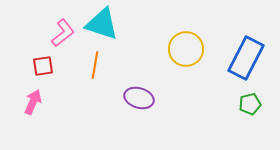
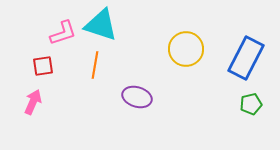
cyan triangle: moved 1 px left, 1 px down
pink L-shape: rotated 20 degrees clockwise
purple ellipse: moved 2 px left, 1 px up
green pentagon: moved 1 px right
